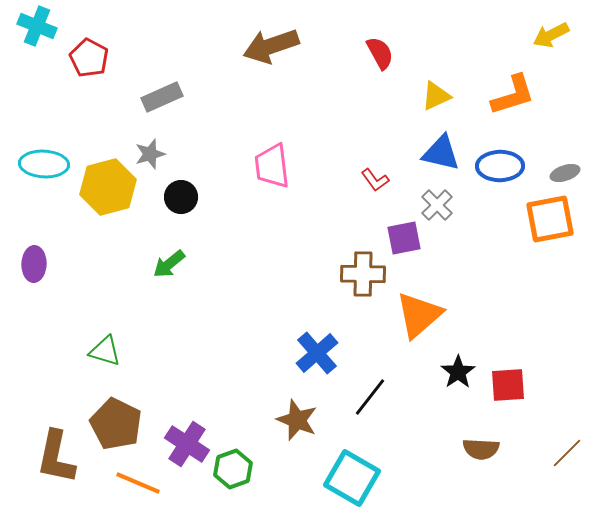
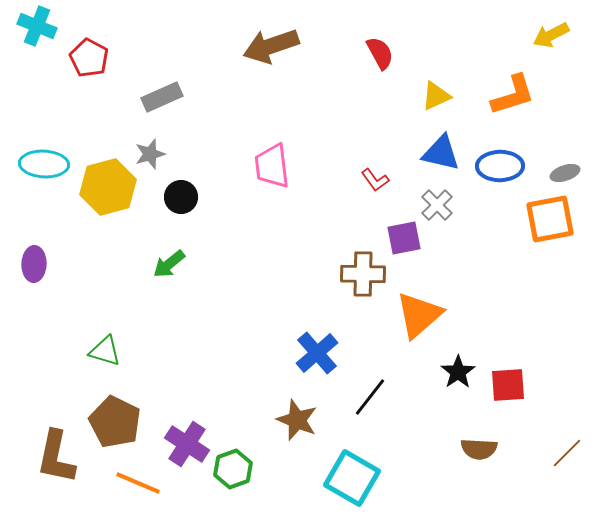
brown pentagon: moved 1 px left, 2 px up
brown semicircle: moved 2 px left
